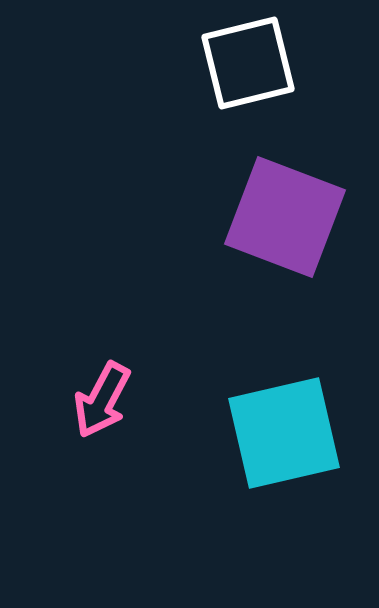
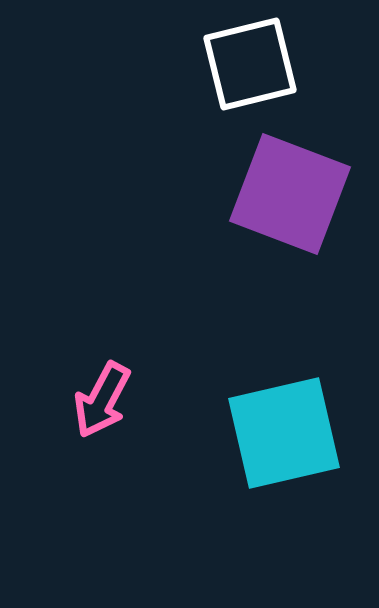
white square: moved 2 px right, 1 px down
purple square: moved 5 px right, 23 px up
